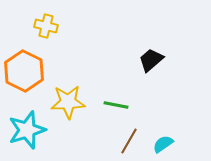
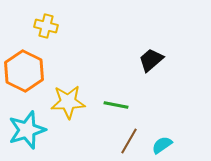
cyan semicircle: moved 1 px left, 1 px down
